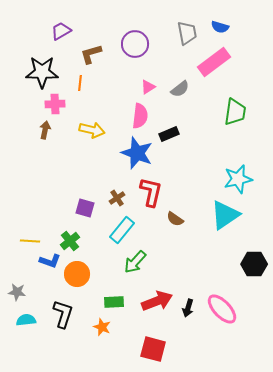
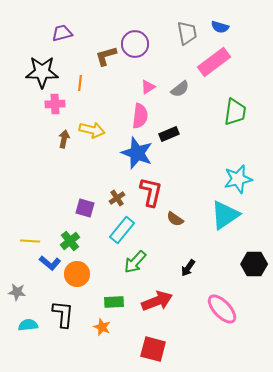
purple trapezoid: moved 1 px right, 2 px down; rotated 15 degrees clockwise
brown L-shape: moved 15 px right, 2 px down
brown arrow: moved 19 px right, 9 px down
blue L-shape: moved 2 px down; rotated 20 degrees clockwise
black arrow: moved 40 px up; rotated 18 degrees clockwise
black L-shape: rotated 12 degrees counterclockwise
cyan semicircle: moved 2 px right, 5 px down
